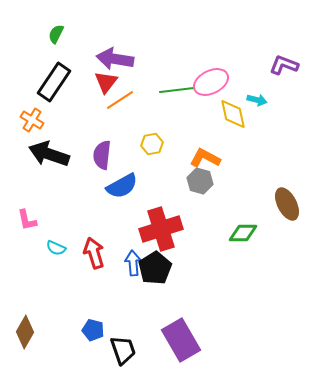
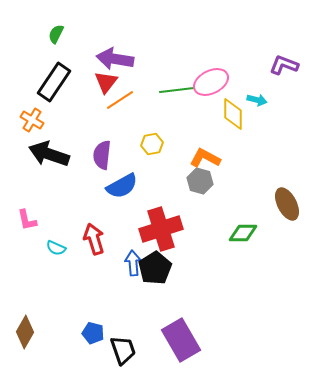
yellow diamond: rotated 12 degrees clockwise
red arrow: moved 14 px up
blue pentagon: moved 3 px down
